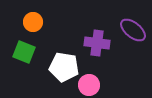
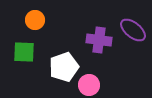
orange circle: moved 2 px right, 2 px up
purple cross: moved 2 px right, 3 px up
green square: rotated 20 degrees counterclockwise
white pentagon: rotated 28 degrees counterclockwise
